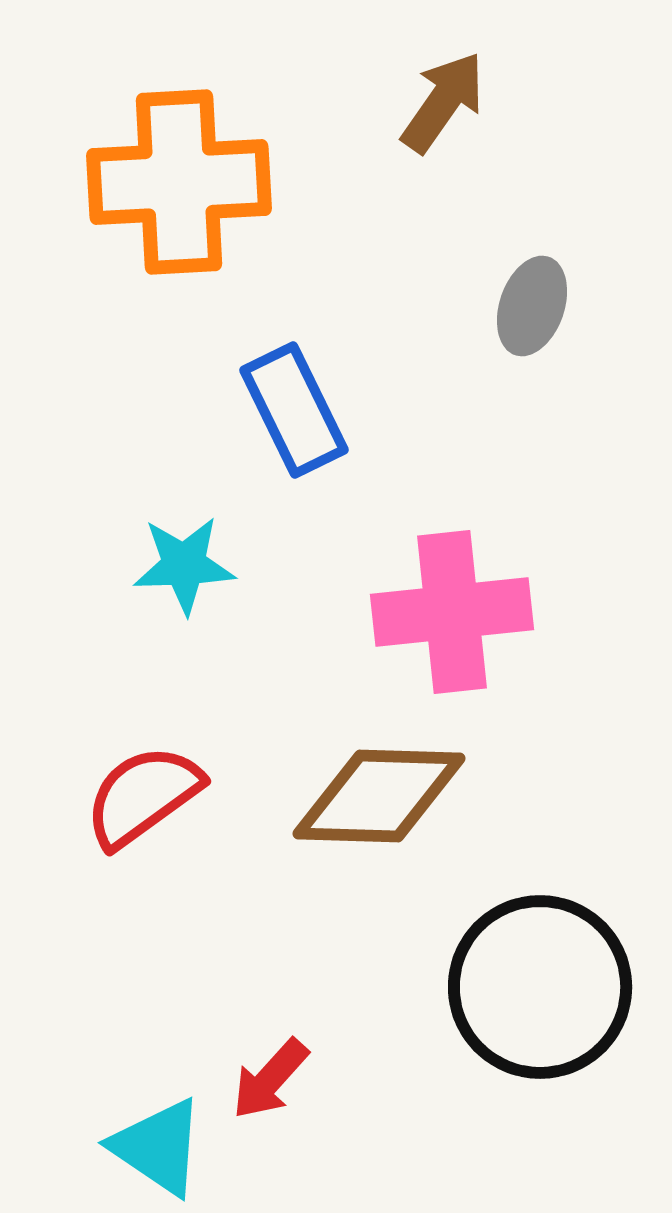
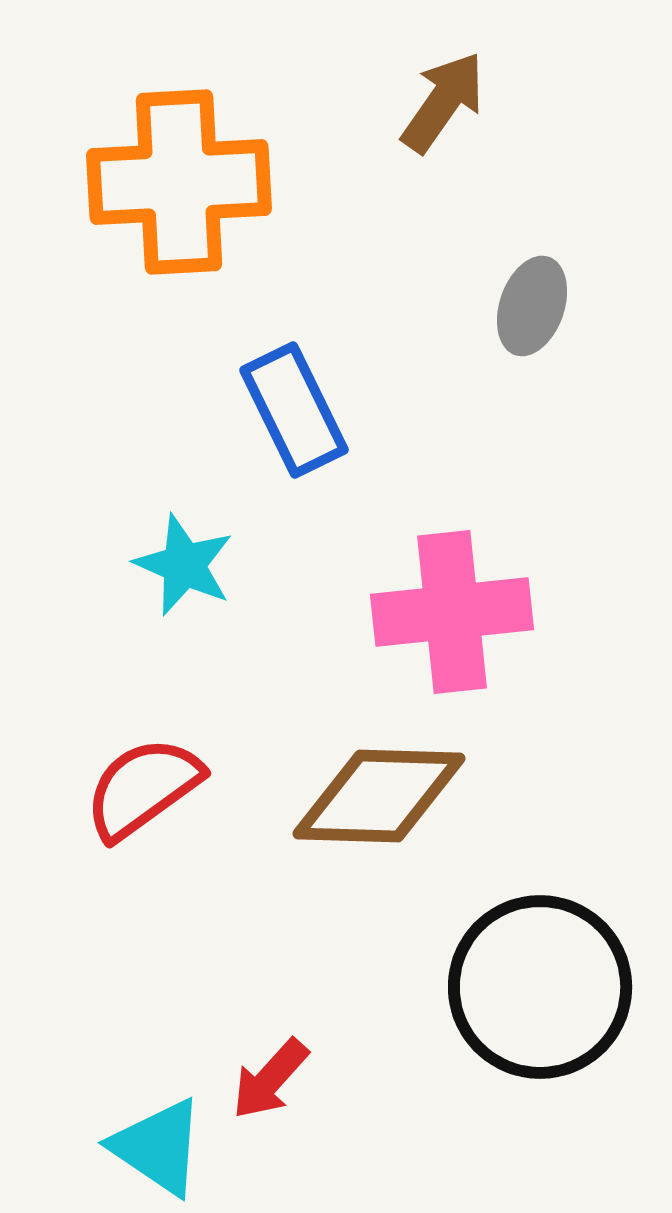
cyan star: rotated 26 degrees clockwise
red semicircle: moved 8 px up
